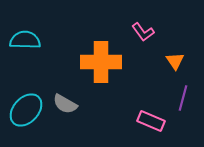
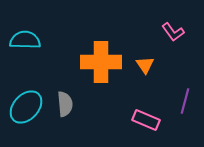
pink L-shape: moved 30 px right
orange triangle: moved 30 px left, 4 px down
purple line: moved 2 px right, 3 px down
gray semicircle: rotated 125 degrees counterclockwise
cyan ellipse: moved 3 px up
pink rectangle: moved 5 px left, 1 px up
